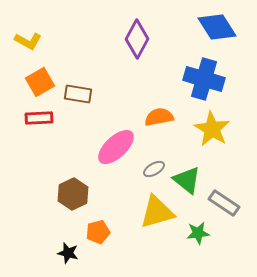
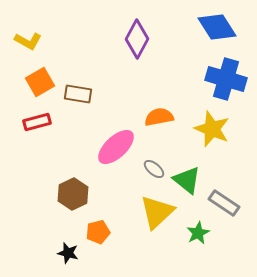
blue cross: moved 22 px right
red rectangle: moved 2 px left, 4 px down; rotated 12 degrees counterclockwise
yellow star: rotated 9 degrees counterclockwise
gray ellipse: rotated 70 degrees clockwise
yellow triangle: rotated 27 degrees counterclockwise
green star: rotated 20 degrees counterclockwise
